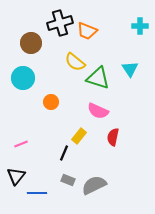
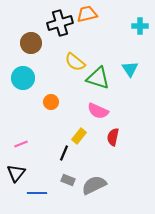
orange trapezoid: moved 17 px up; rotated 145 degrees clockwise
black triangle: moved 3 px up
